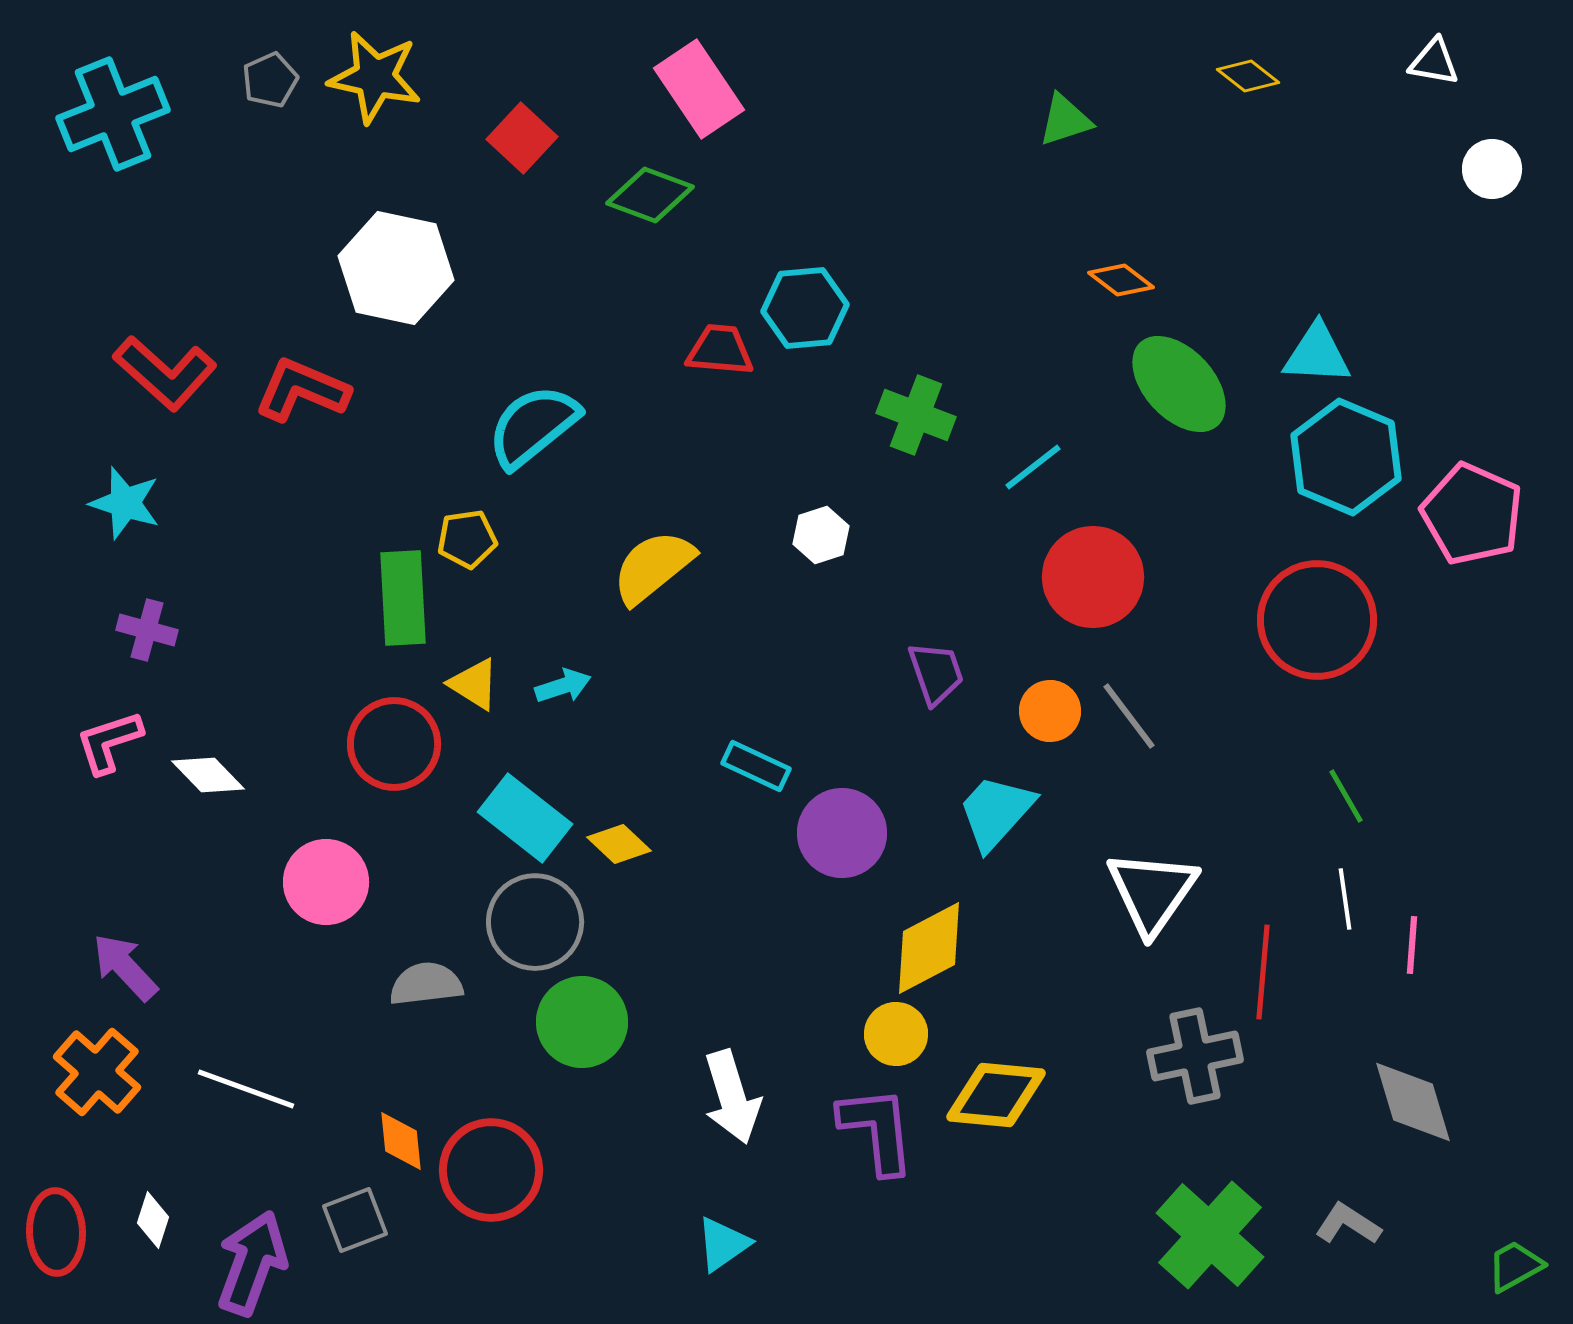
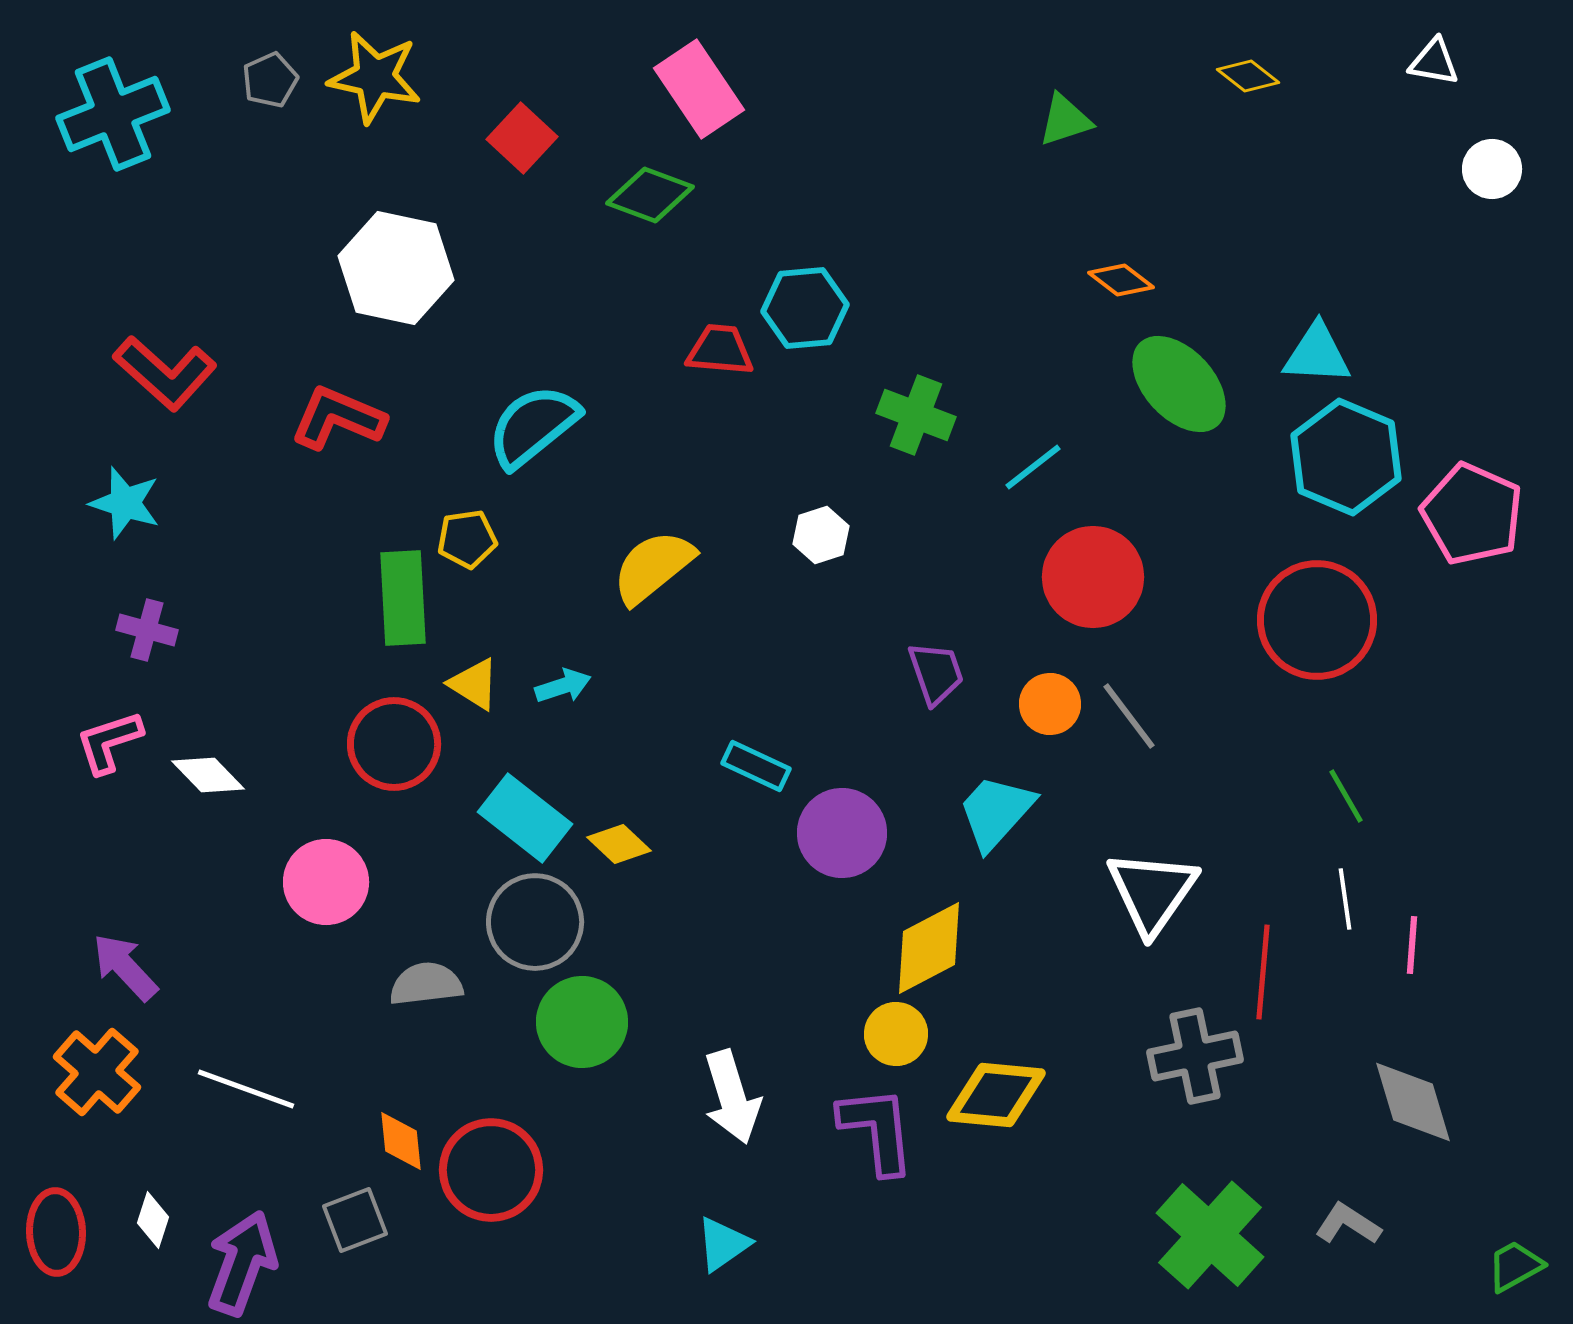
red L-shape at (302, 390): moved 36 px right, 28 px down
orange circle at (1050, 711): moved 7 px up
purple arrow at (252, 1263): moved 10 px left
